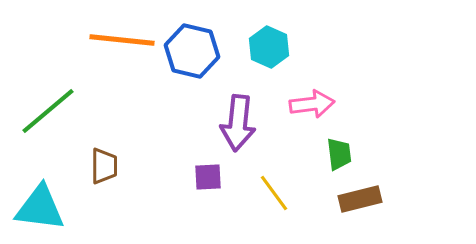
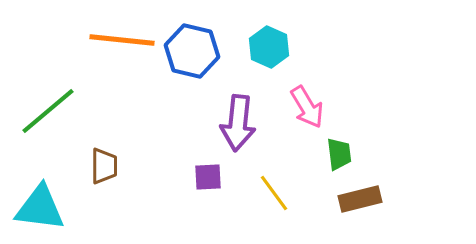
pink arrow: moved 5 px left, 3 px down; rotated 66 degrees clockwise
